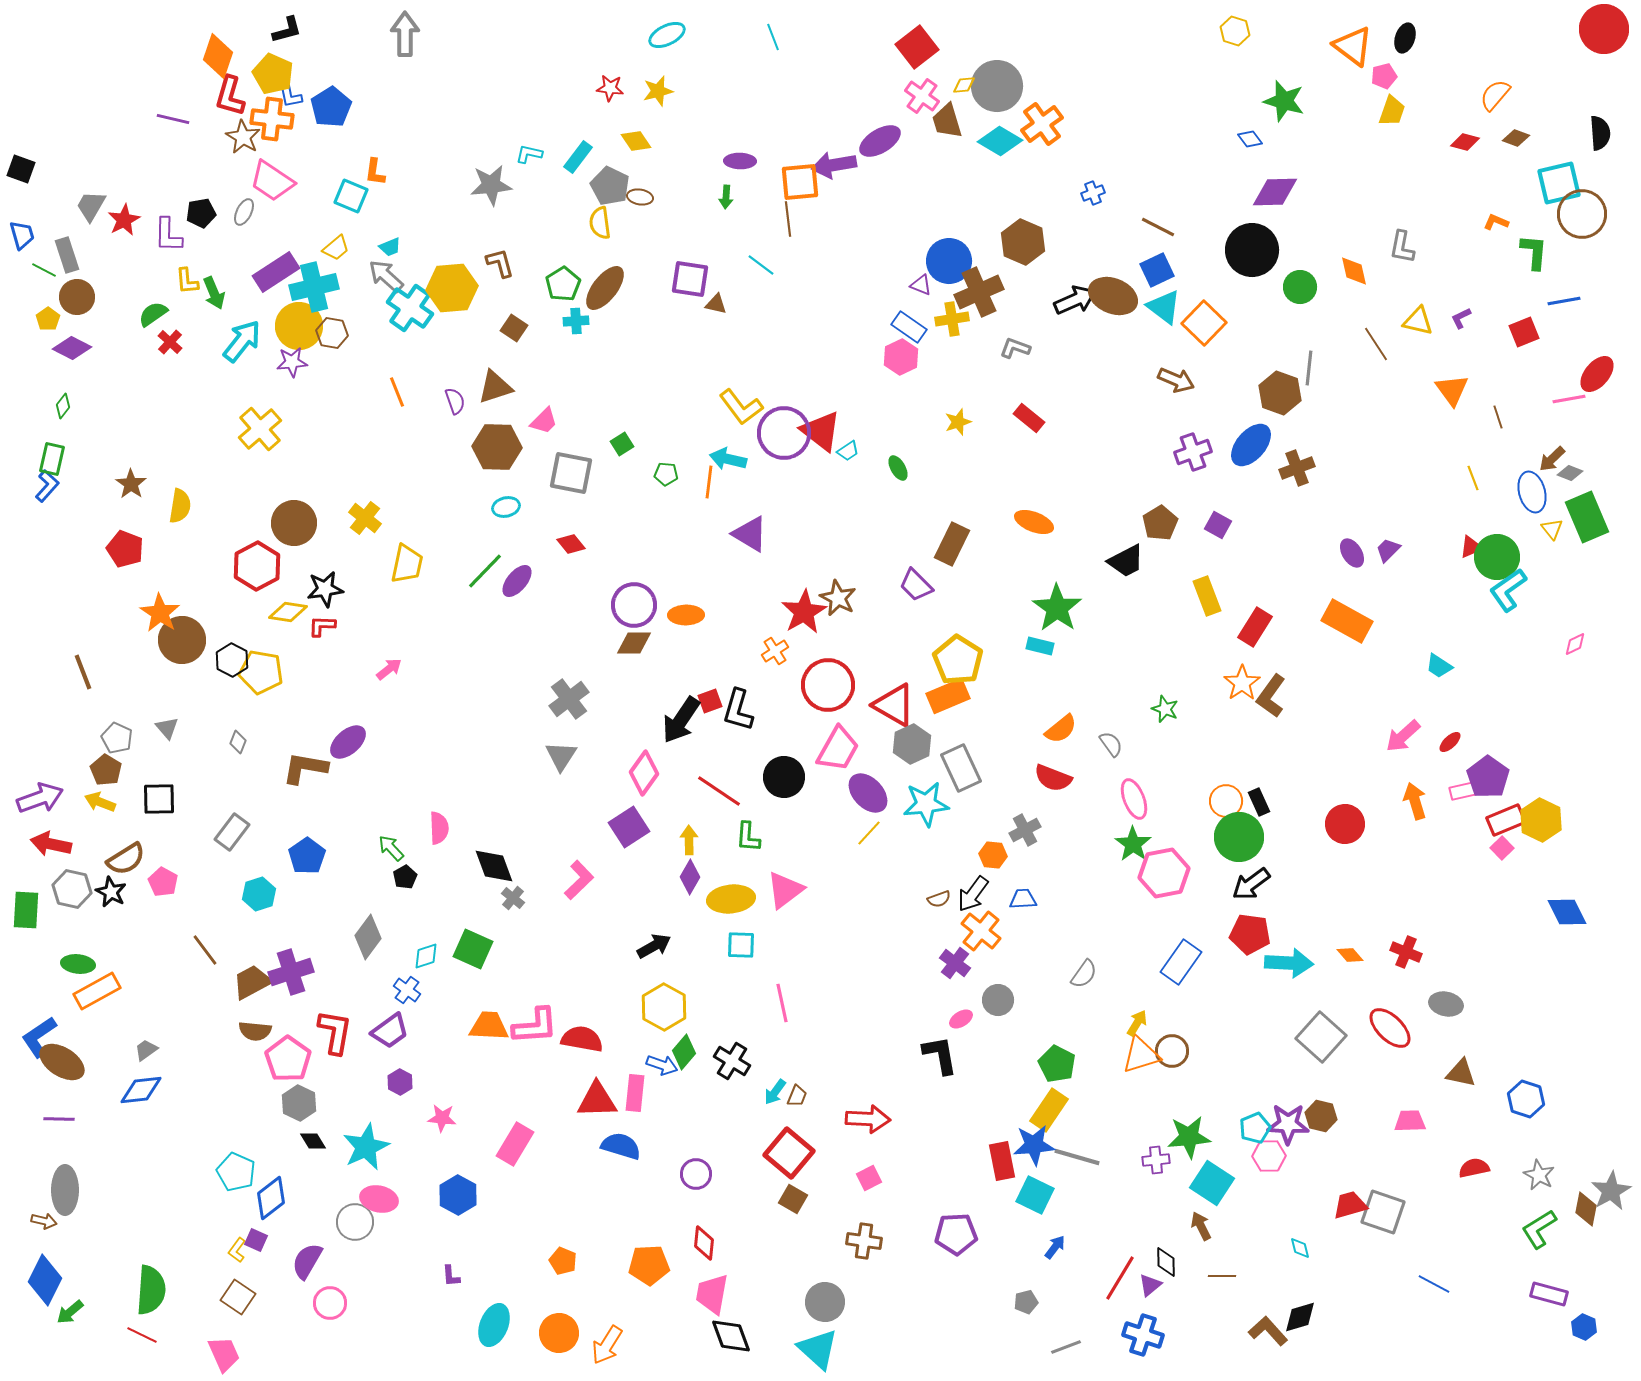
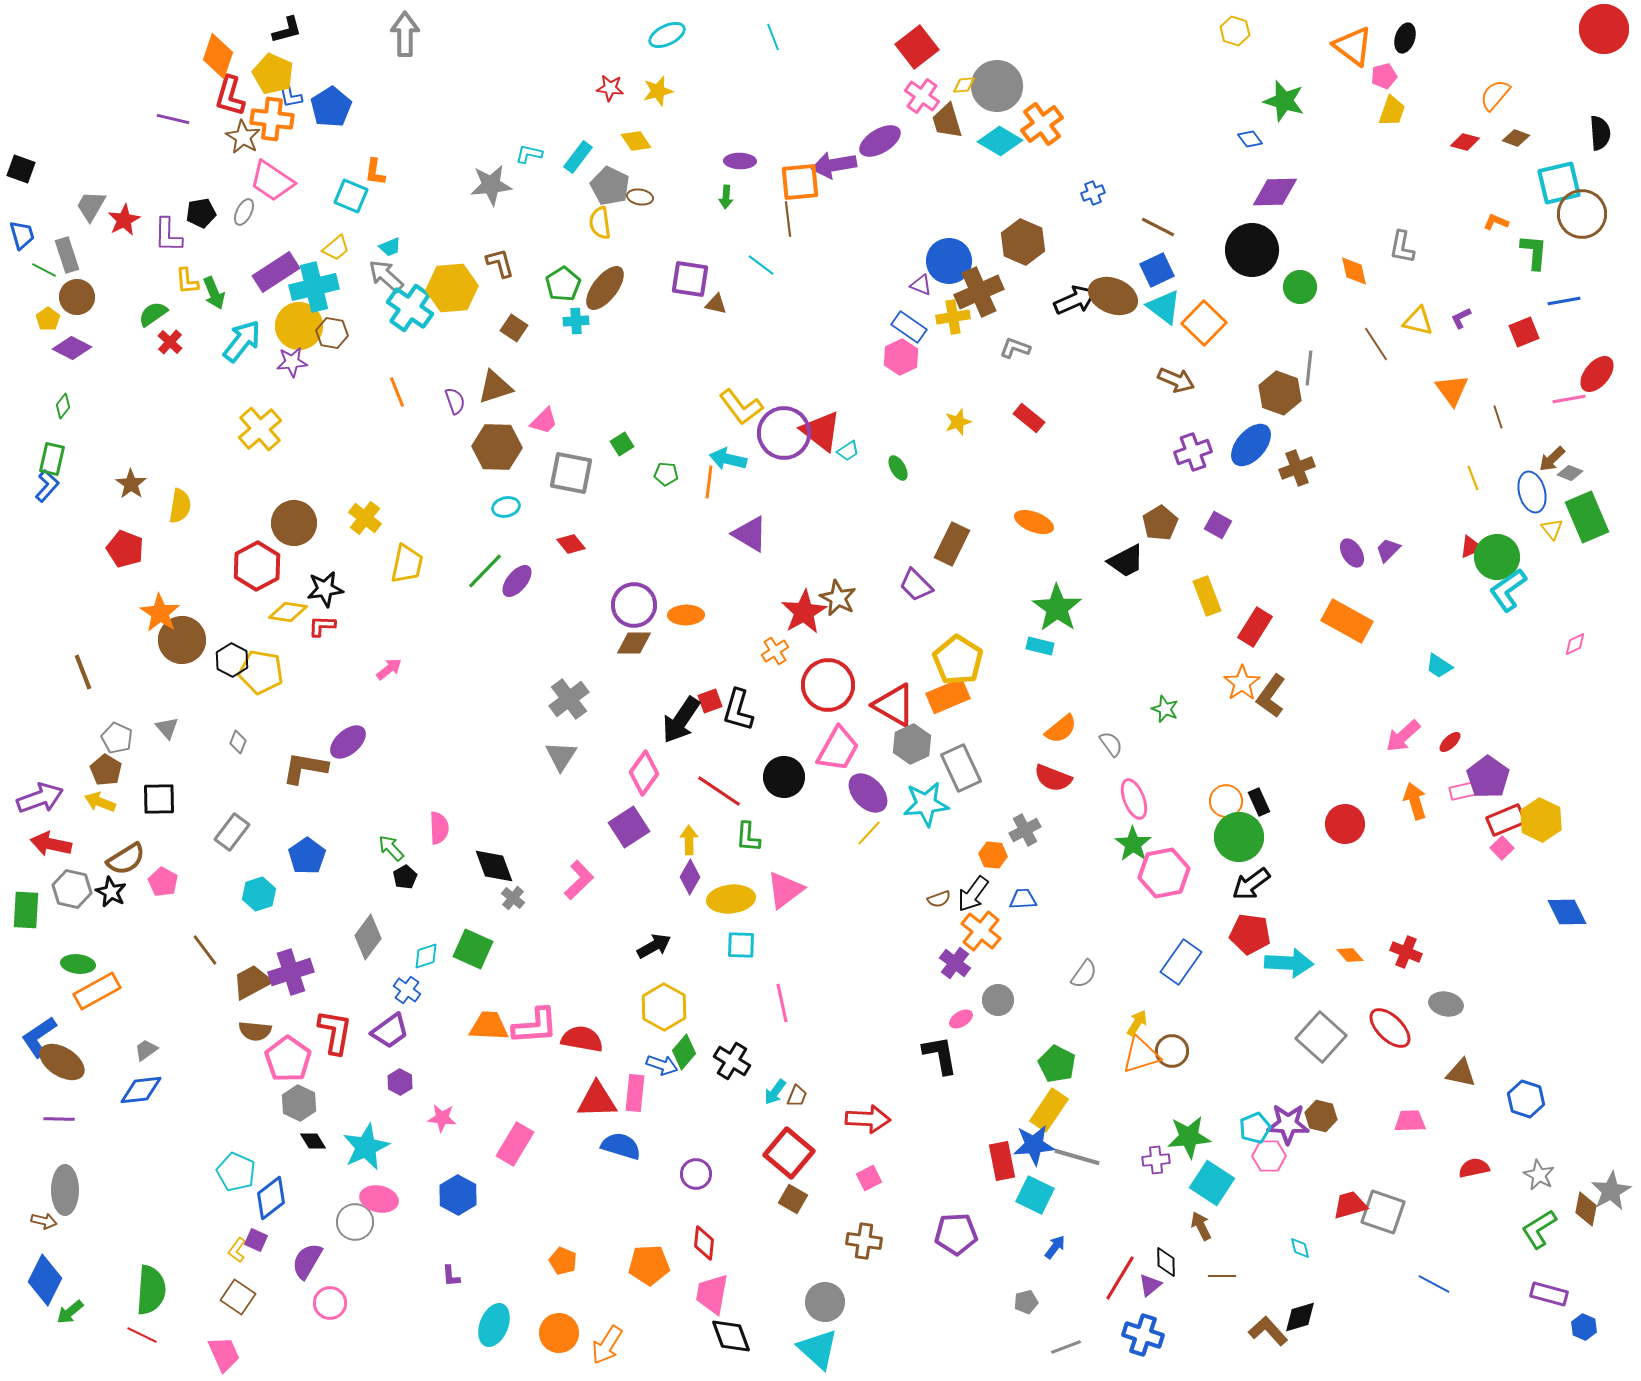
yellow cross at (952, 319): moved 1 px right, 2 px up
